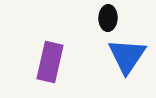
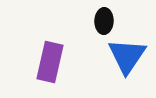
black ellipse: moved 4 px left, 3 px down
